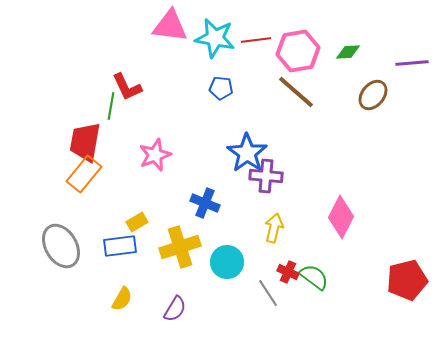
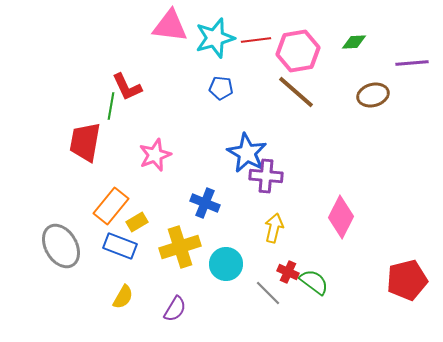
cyan star: rotated 27 degrees counterclockwise
green diamond: moved 6 px right, 10 px up
brown ellipse: rotated 36 degrees clockwise
blue star: rotated 6 degrees counterclockwise
orange rectangle: moved 27 px right, 32 px down
blue rectangle: rotated 28 degrees clockwise
cyan circle: moved 1 px left, 2 px down
green semicircle: moved 5 px down
gray line: rotated 12 degrees counterclockwise
yellow semicircle: moved 1 px right, 2 px up
